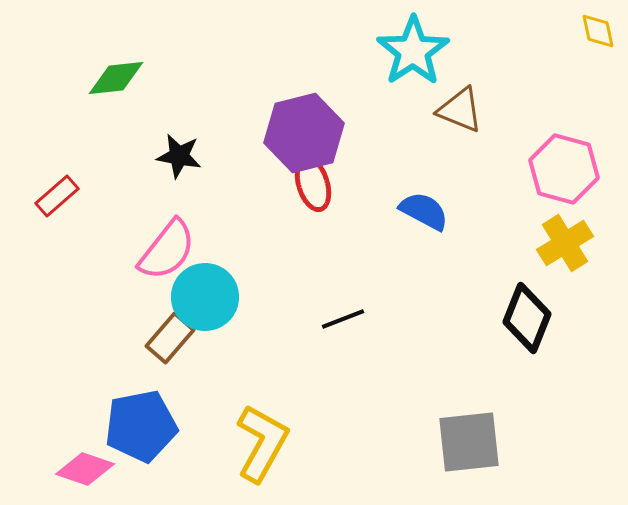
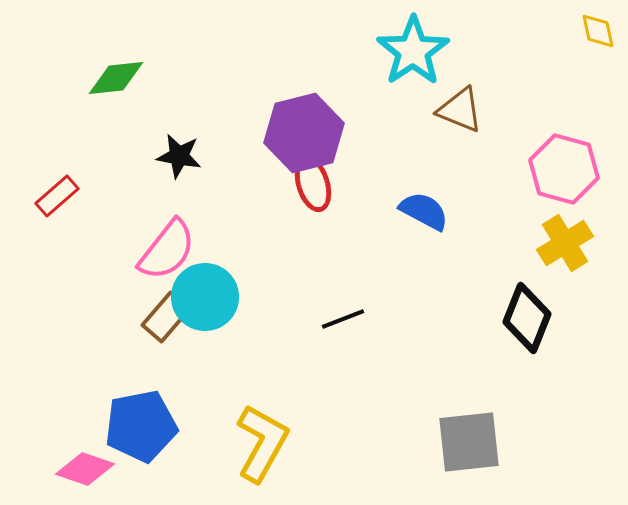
brown rectangle: moved 4 px left, 21 px up
